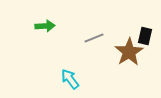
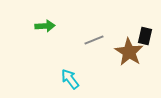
gray line: moved 2 px down
brown star: rotated 8 degrees counterclockwise
